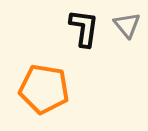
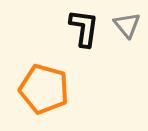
orange pentagon: rotated 6 degrees clockwise
